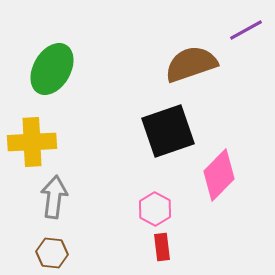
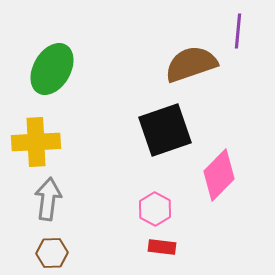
purple line: moved 8 px left, 1 px down; rotated 56 degrees counterclockwise
black square: moved 3 px left, 1 px up
yellow cross: moved 4 px right
gray arrow: moved 6 px left, 2 px down
red rectangle: rotated 76 degrees counterclockwise
brown hexagon: rotated 8 degrees counterclockwise
